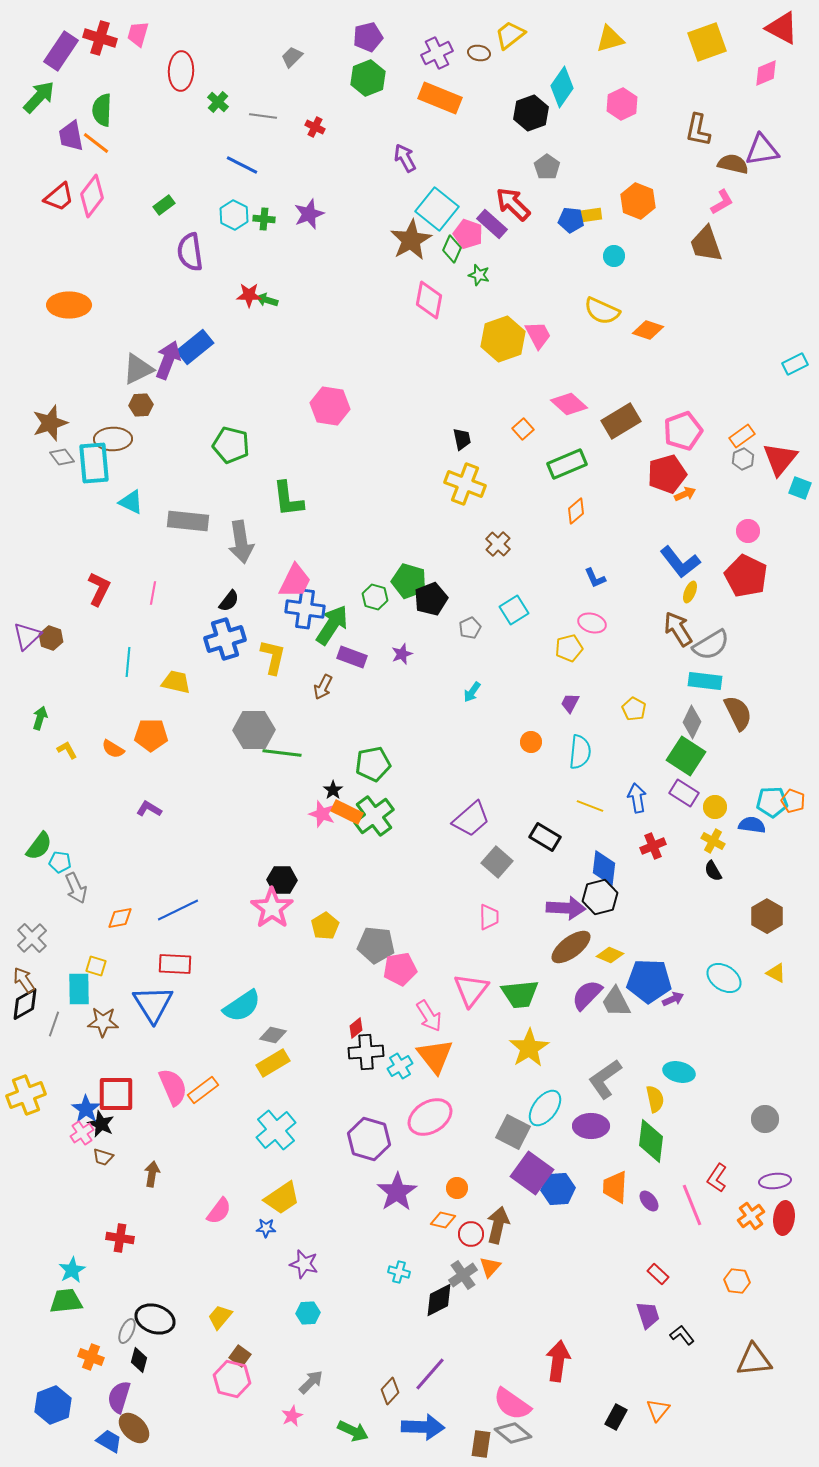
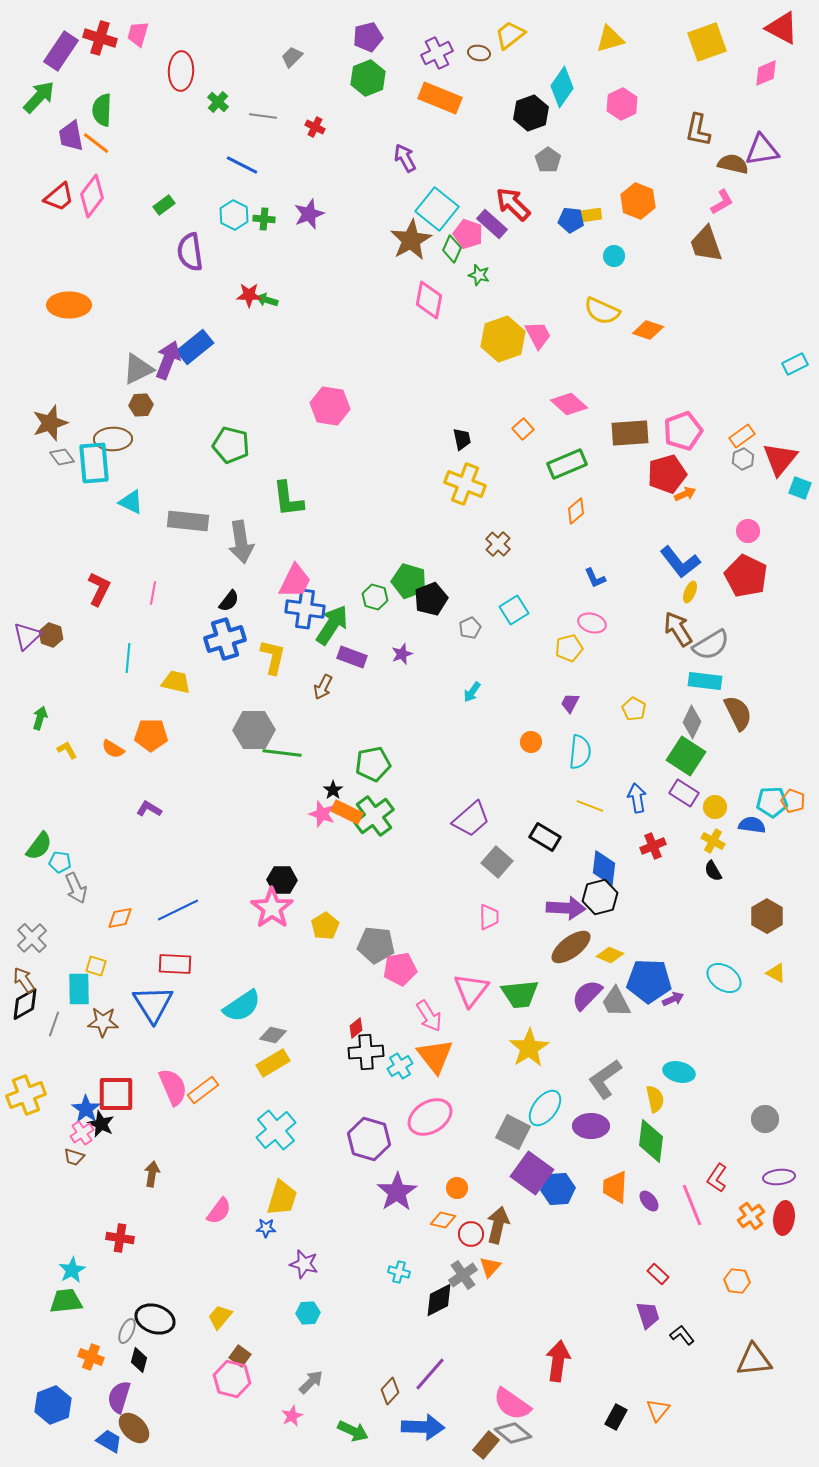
gray pentagon at (547, 167): moved 1 px right, 7 px up
brown rectangle at (621, 421): moved 9 px right, 12 px down; rotated 27 degrees clockwise
brown hexagon at (51, 638): moved 3 px up
cyan line at (128, 662): moved 4 px up
brown trapezoid at (103, 1157): moved 29 px left
purple ellipse at (775, 1181): moved 4 px right, 4 px up
yellow trapezoid at (282, 1198): rotated 39 degrees counterclockwise
brown rectangle at (481, 1444): moved 5 px right, 1 px down; rotated 32 degrees clockwise
